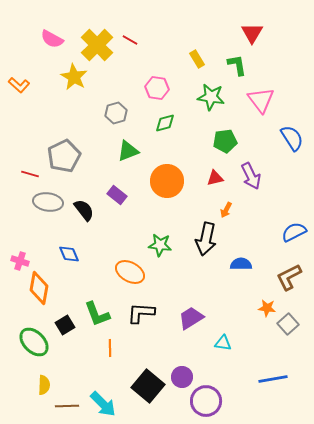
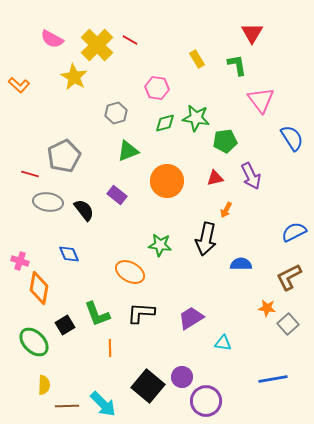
green star at (211, 97): moved 15 px left, 21 px down
